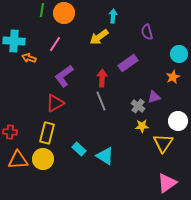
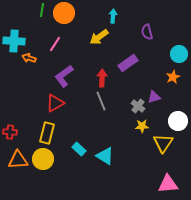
pink triangle: moved 1 px right, 1 px down; rotated 30 degrees clockwise
